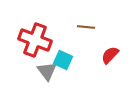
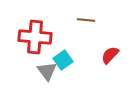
brown line: moved 7 px up
red cross: moved 3 px up; rotated 16 degrees counterclockwise
cyan square: rotated 30 degrees clockwise
